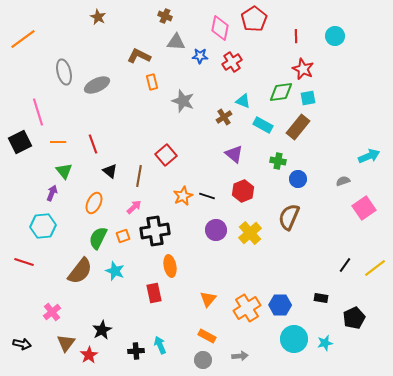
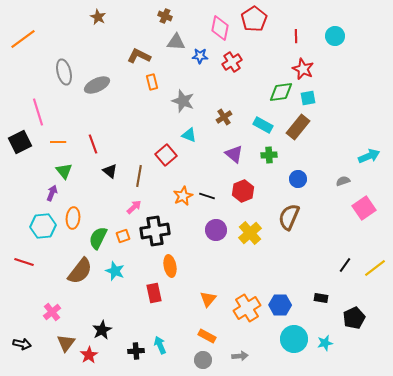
cyan triangle at (243, 101): moved 54 px left, 34 px down
green cross at (278, 161): moved 9 px left, 6 px up; rotated 14 degrees counterclockwise
orange ellipse at (94, 203): moved 21 px left, 15 px down; rotated 20 degrees counterclockwise
